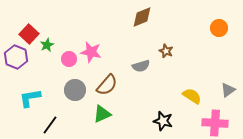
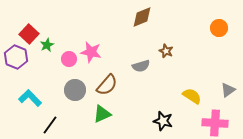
cyan L-shape: rotated 55 degrees clockwise
